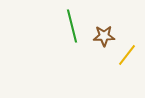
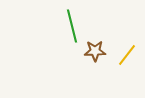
brown star: moved 9 px left, 15 px down
